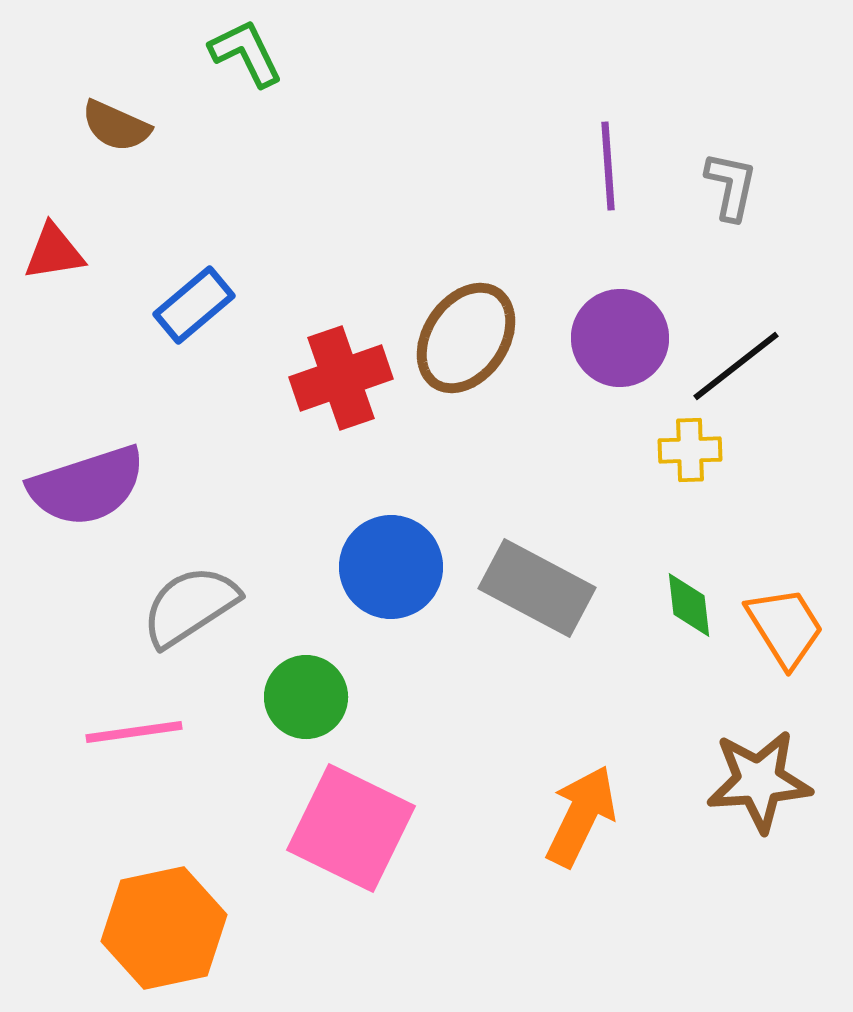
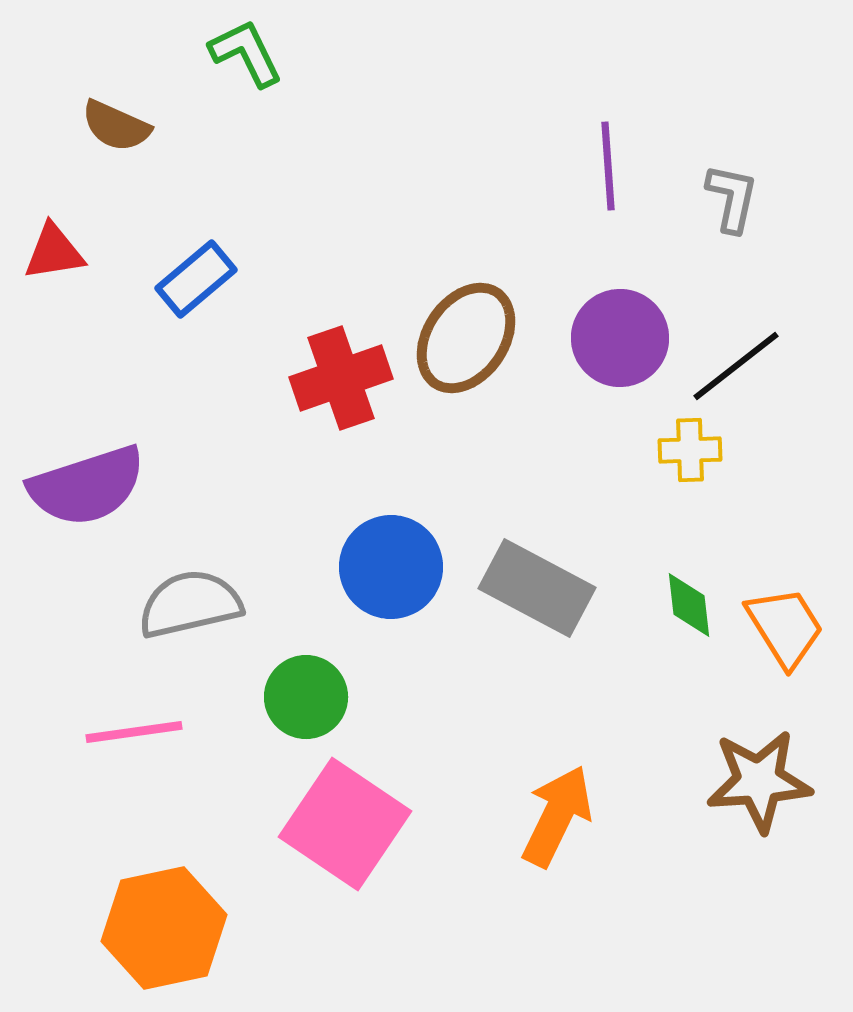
gray L-shape: moved 1 px right, 12 px down
blue rectangle: moved 2 px right, 26 px up
gray semicircle: moved 2 px up; rotated 20 degrees clockwise
orange arrow: moved 24 px left
pink square: moved 6 px left, 4 px up; rotated 8 degrees clockwise
